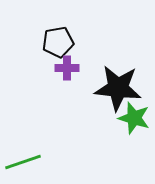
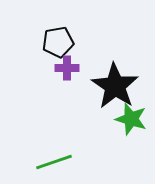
black star: moved 3 px left, 2 px up; rotated 27 degrees clockwise
green star: moved 3 px left, 1 px down
green line: moved 31 px right
